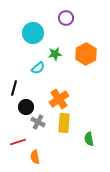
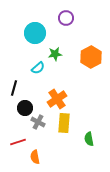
cyan circle: moved 2 px right
orange hexagon: moved 5 px right, 3 px down
orange cross: moved 2 px left
black circle: moved 1 px left, 1 px down
